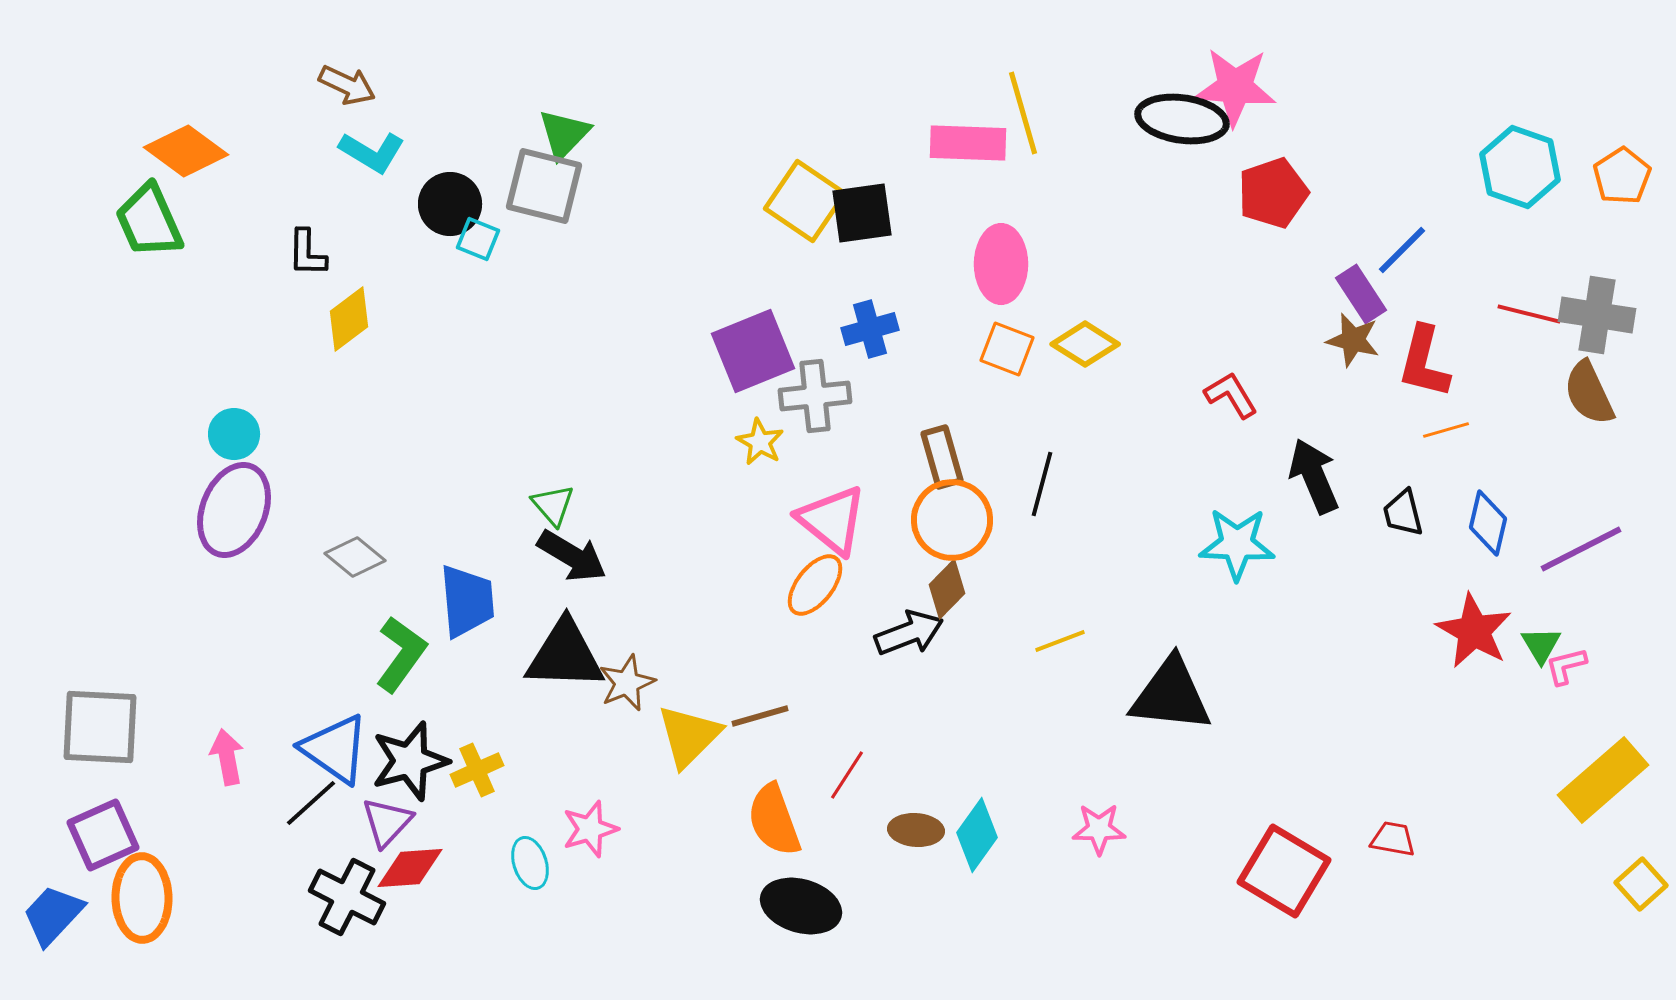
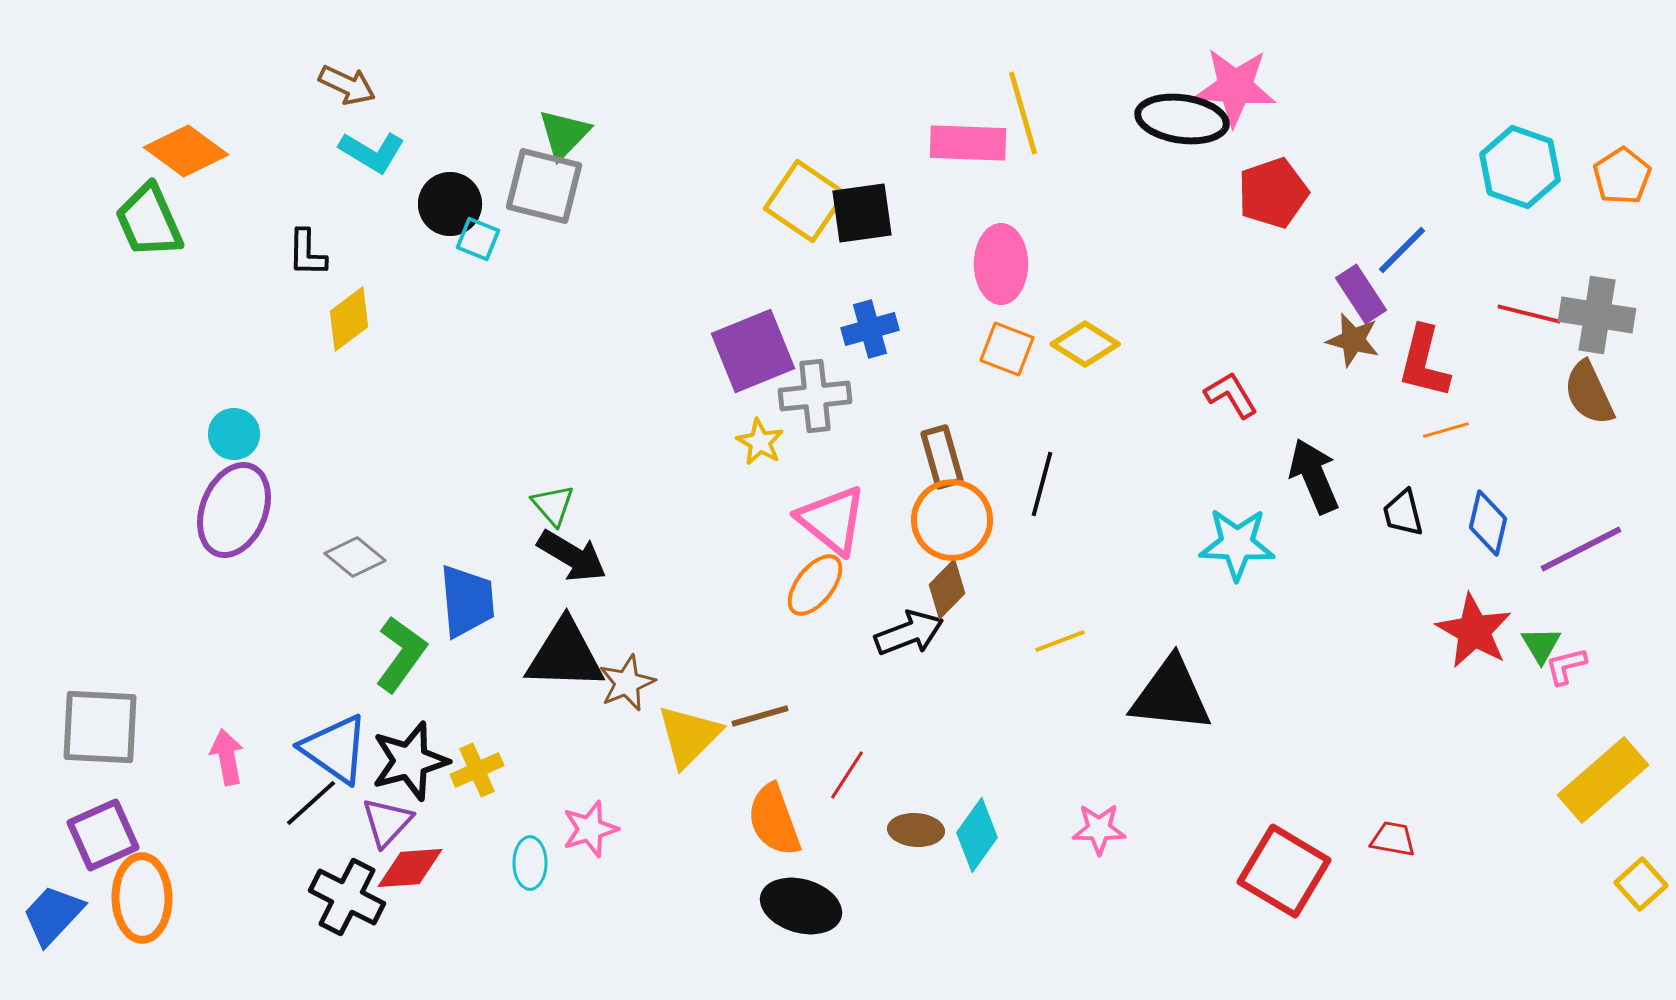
cyan ellipse at (530, 863): rotated 18 degrees clockwise
